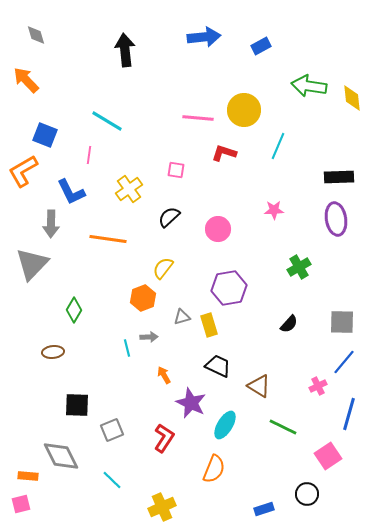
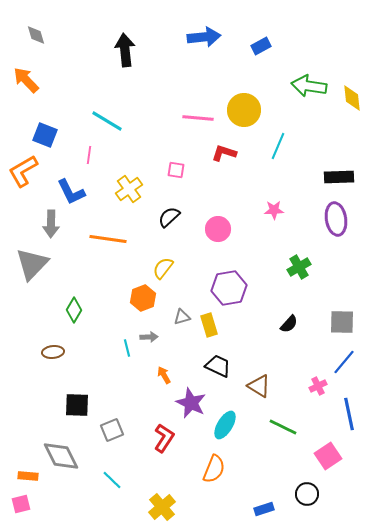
blue line at (349, 414): rotated 28 degrees counterclockwise
yellow cross at (162, 507): rotated 16 degrees counterclockwise
